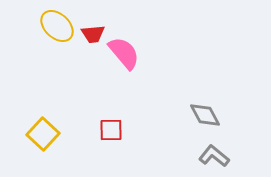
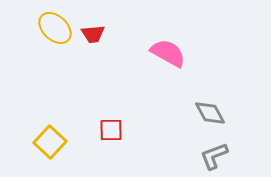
yellow ellipse: moved 2 px left, 2 px down
pink semicircle: moved 44 px right; rotated 21 degrees counterclockwise
gray diamond: moved 5 px right, 2 px up
yellow square: moved 7 px right, 8 px down
gray L-shape: rotated 60 degrees counterclockwise
